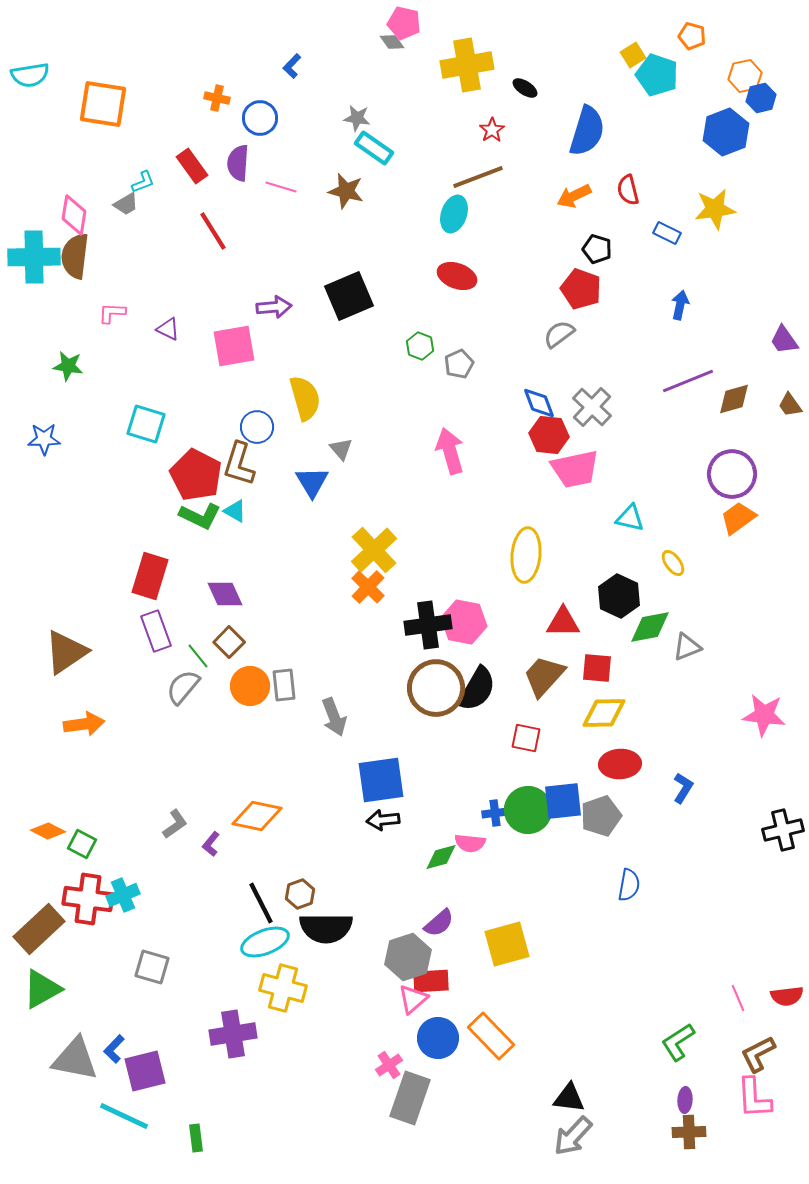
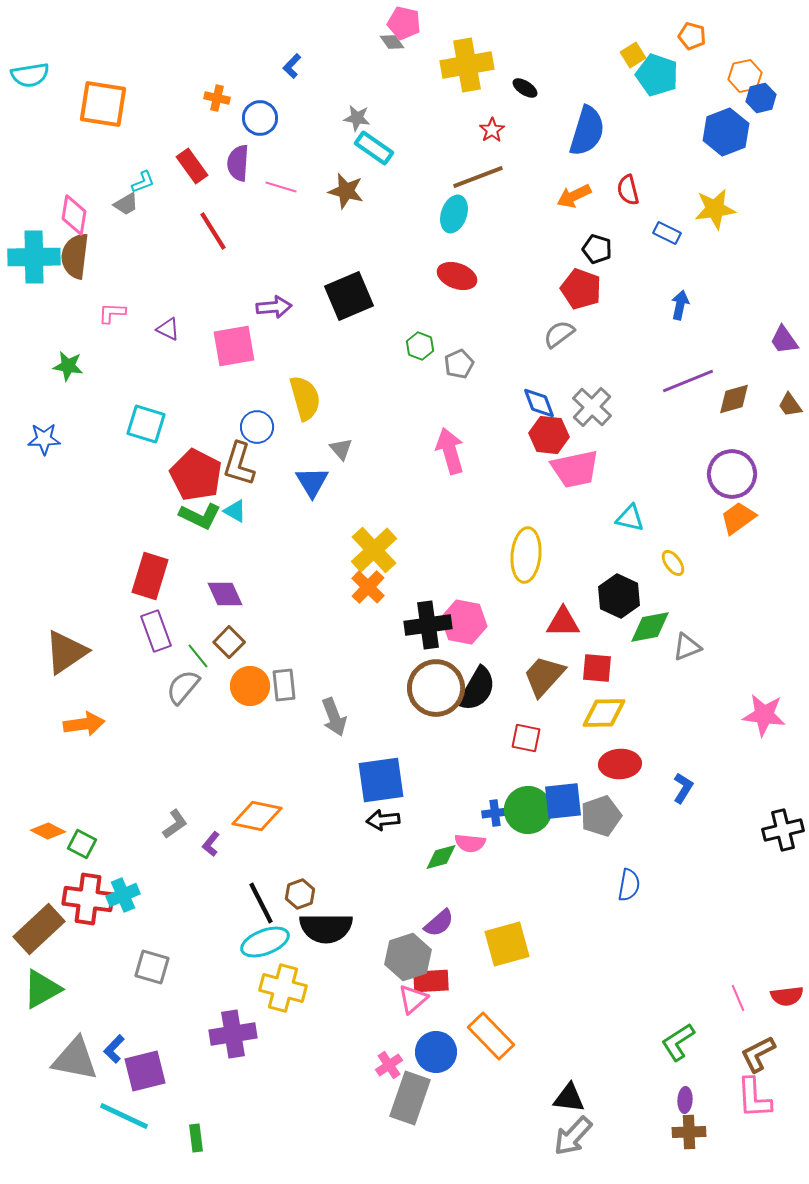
blue circle at (438, 1038): moved 2 px left, 14 px down
